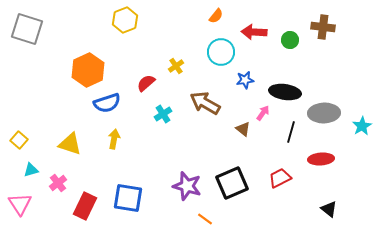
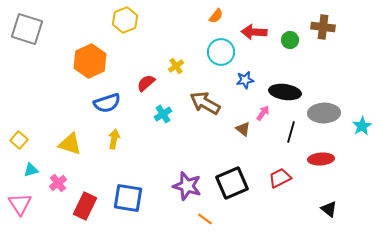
orange hexagon: moved 2 px right, 9 px up
